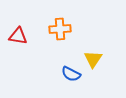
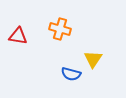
orange cross: rotated 20 degrees clockwise
blue semicircle: rotated 12 degrees counterclockwise
